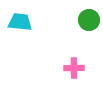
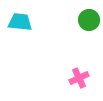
pink cross: moved 5 px right, 10 px down; rotated 24 degrees counterclockwise
